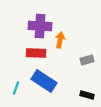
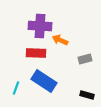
orange arrow: rotated 77 degrees counterclockwise
gray rectangle: moved 2 px left, 1 px up
